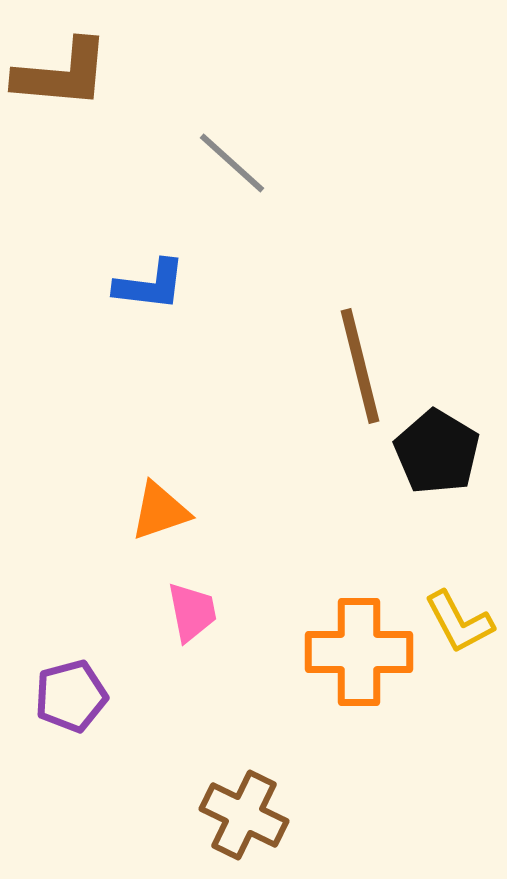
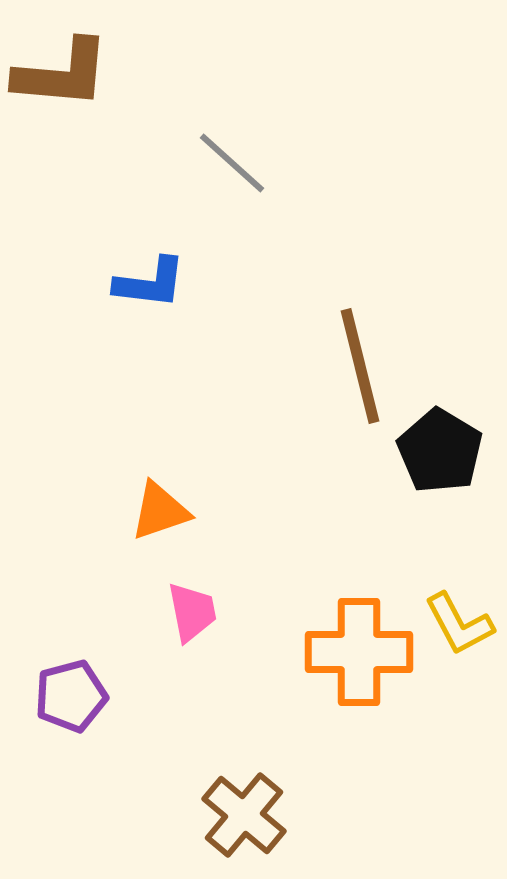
blue L-shape: moved 2 px up
black pentagon: moved 3 px right, 1 px up
yellow L-shape: moved 2 px down
brown cross: rotated 14 degrees clockwise
